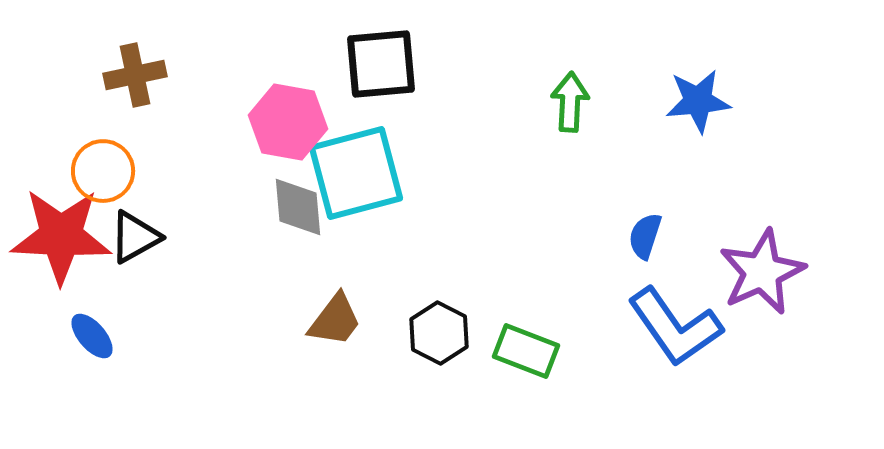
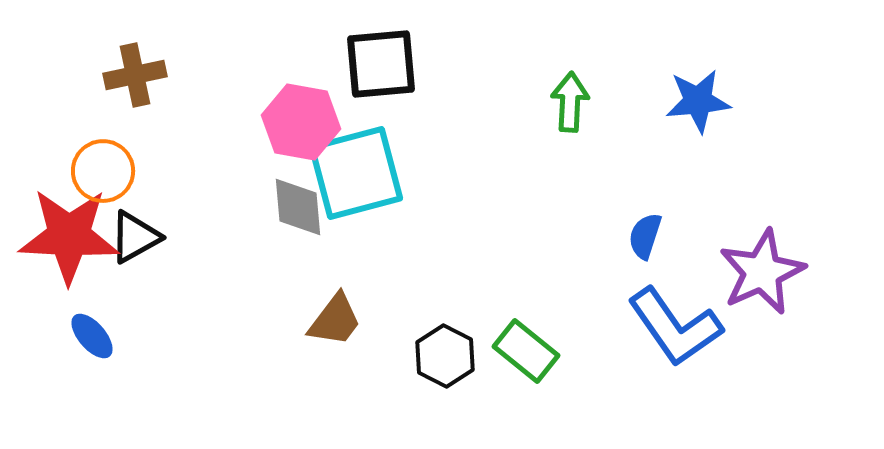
pink hexagon: moved 13 px right
red star: moved 8 px right
black hexagon: moved 6 px right, 23 px down
green rectangle: rotated 18 degrees clockwise
